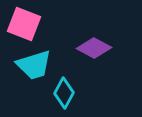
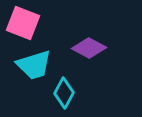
pink square: moved 1 px left, 1 px up
purple diamond: moved 5 px left
